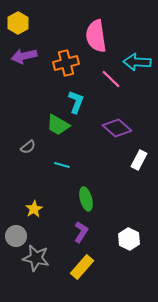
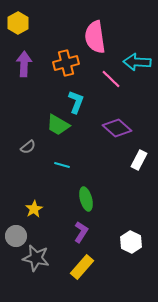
pink semicircle: moved 1 px left, 1 px down
purple arrow: moved 8 px down; rotated 105 degrees clockwise
white hexagon: moved 2 px right, 3 px down
